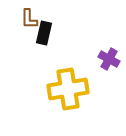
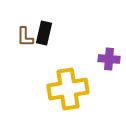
brown L-shape: moved 4 px left, 18 px down
purple cross: rotated 25 degrees counterclockwise
